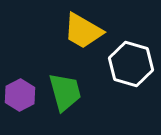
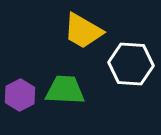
white hexagon: rotated 12 degrees counterclockwise
green trapezoid: moved 2 px up; rotated 72 degrees counterclockwise
